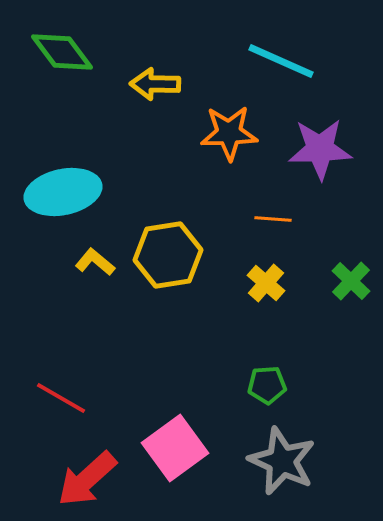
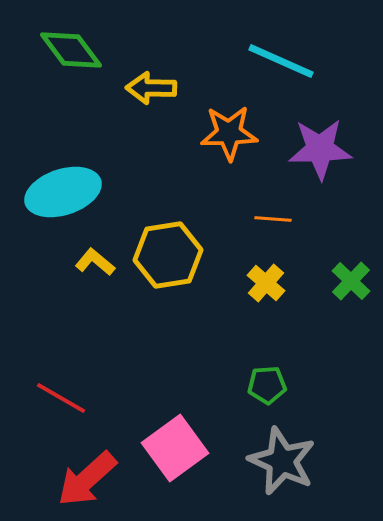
green diamond: moved 9 px right, 2 px up
yellow arrow: moved 4 px left, 4 px down
cyan ellipse: rotated 6 degrees counterclockwise
